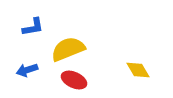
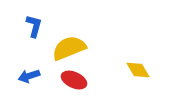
blue L-shape: moved 1 px right, 1 px up; rotated 65 degrees counterclockwise
yellow semicircle: moved 1 px right, 1 px up
blue arrow: moved 2 px right, 6 px down
